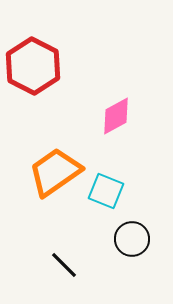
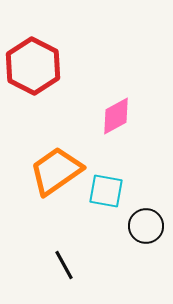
orange trapezoid: moved 1 px right, 1 px up
cyan square: rotated 12 degrees counterclockwise
black circle: moved 14 px right, 13 px up
black line: rotated 16 degrees clockwise
